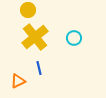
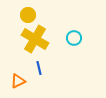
yellow circle: moved 5 px down
yellow cross: moved 2 px down; rotated 20 degrees counterclockwise
